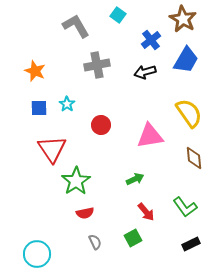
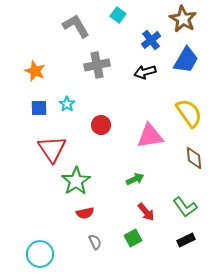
black rectangle: moved 5 px left, 4 px up
cyan circle: moved 3 px right
